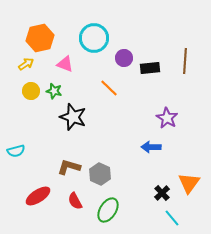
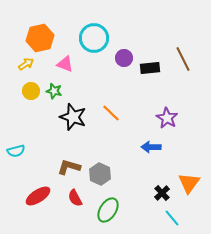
brown line: moved 2 px left, 2 px up; rotated 30 degrees counterclockwise
orange line: moved 2 px right, 25 px down
red semicircle: moved 3 px up
